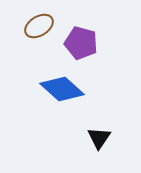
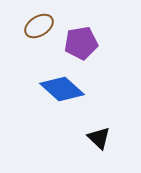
purple pentagon: rotated 24 degrees counterclockwise
black triangle: rotated 20 degrees counterclockwise
